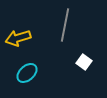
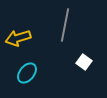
cyan ellipse: rotated 10 degrees counterclockwise
